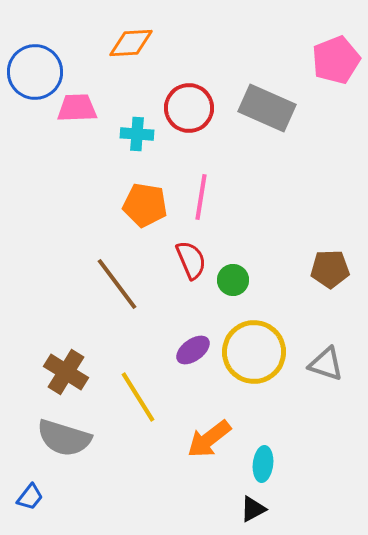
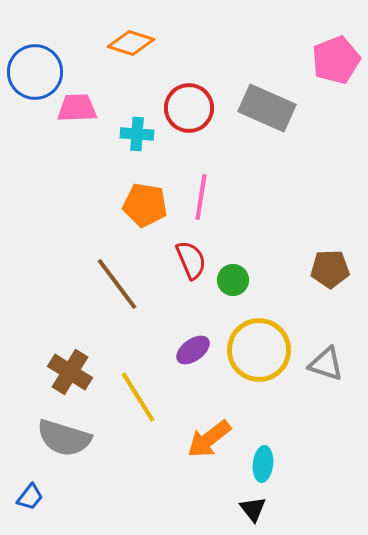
orange diamond: rotated 21 degrees clockwise
yellow circle: moved 5 px right, 2 px up
brown cross: moved 4 px right
black triangle: rotated 40 degrees counterclockwise
